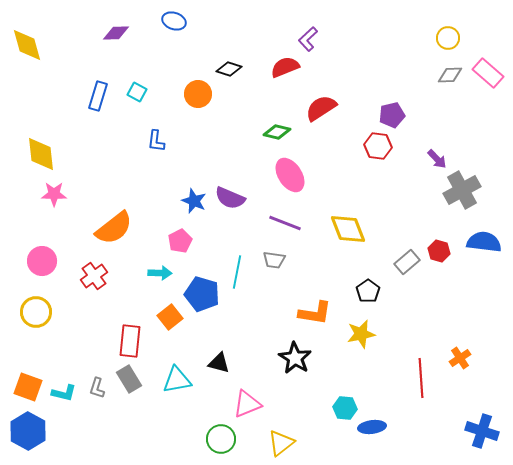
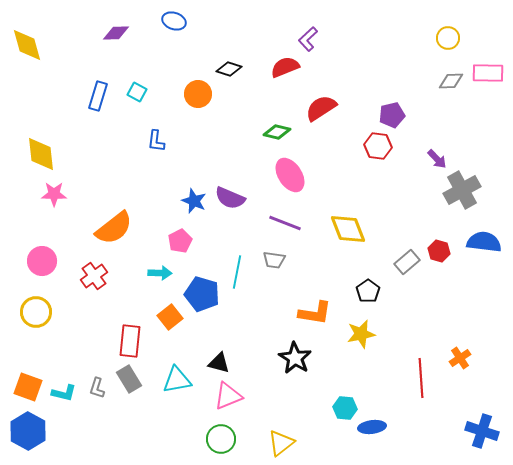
pink rectangle at (488, 73): rotated 40 degrees counterclockwise
gray diamond at (450, 75): moved 1 px right, 6 px down
pink triangle at (247, 404): moved 19 px left, 8 px up
